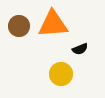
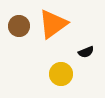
orange triangle: rotated 32 degrees counterclockwise
black semicircle: moved 6 px right, 3 px down
